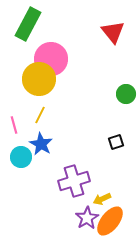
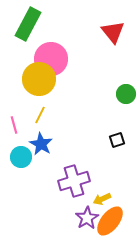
black square: moved 1 px right, 2 px up
